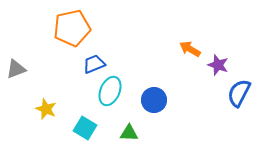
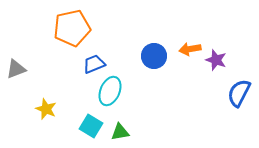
orange arrow: rotated 40 degrees counterclockwise
purple star: moved 2 px left, 5 px up
blue circle: moved 44 px up
cyan square: moved 6 px right, 2 px up
green triangle: moved 9 px left, 1 px up; rotated 12 degrees counterclockwise
